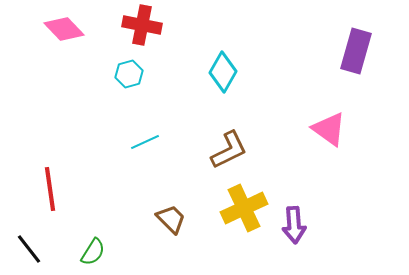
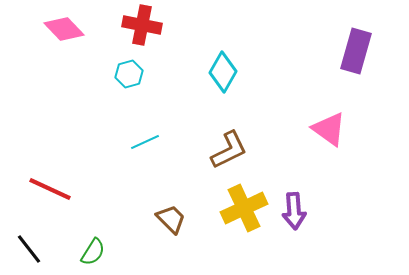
red line: rotated 57 degrees counterclockwise
purple arrow: moved 14 px up
